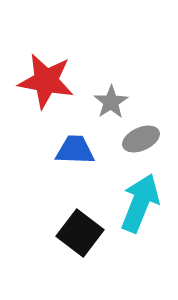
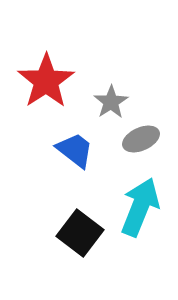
red star: rotated 28 degrees clockwise
blue trapezoid: rotated 36 degrees clockwise
cyan arrow: moved 4 px down
